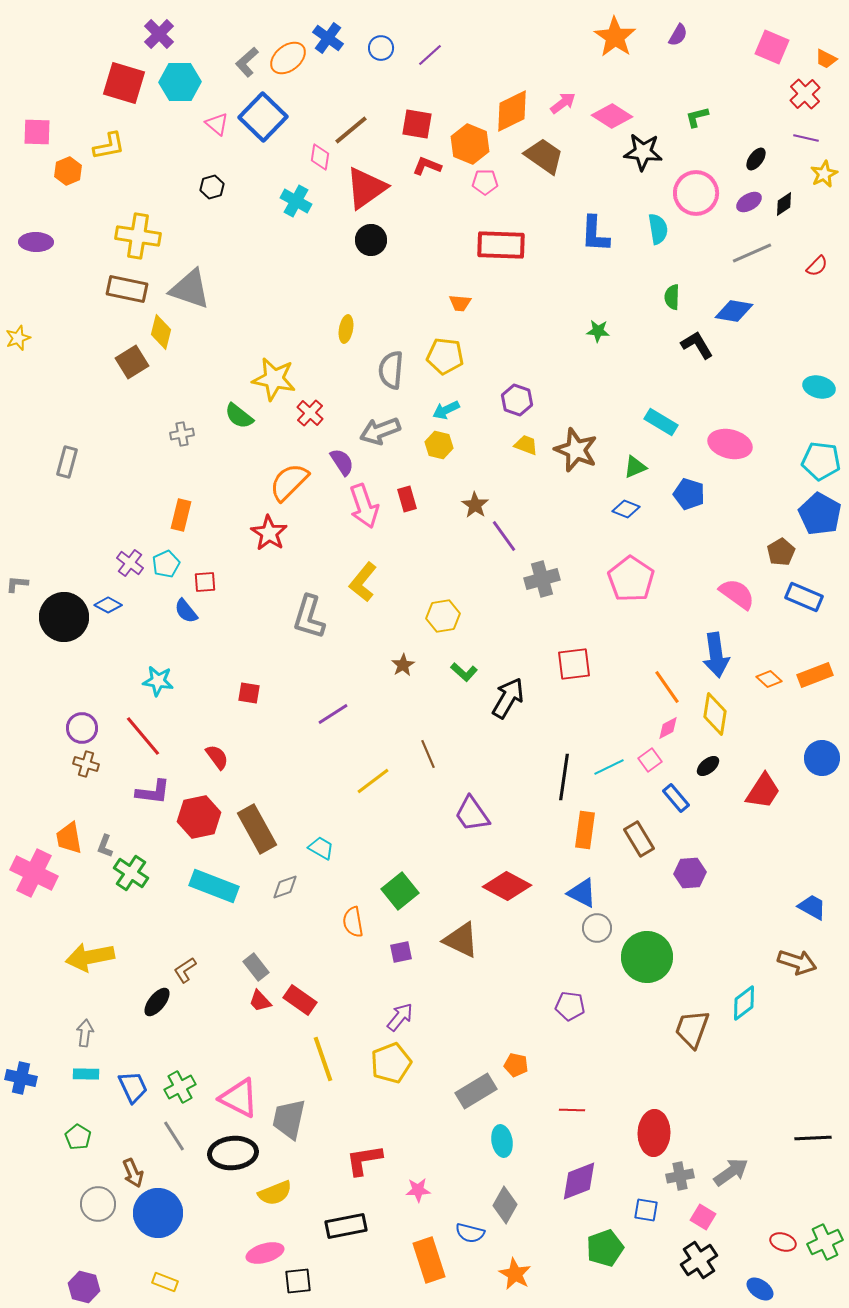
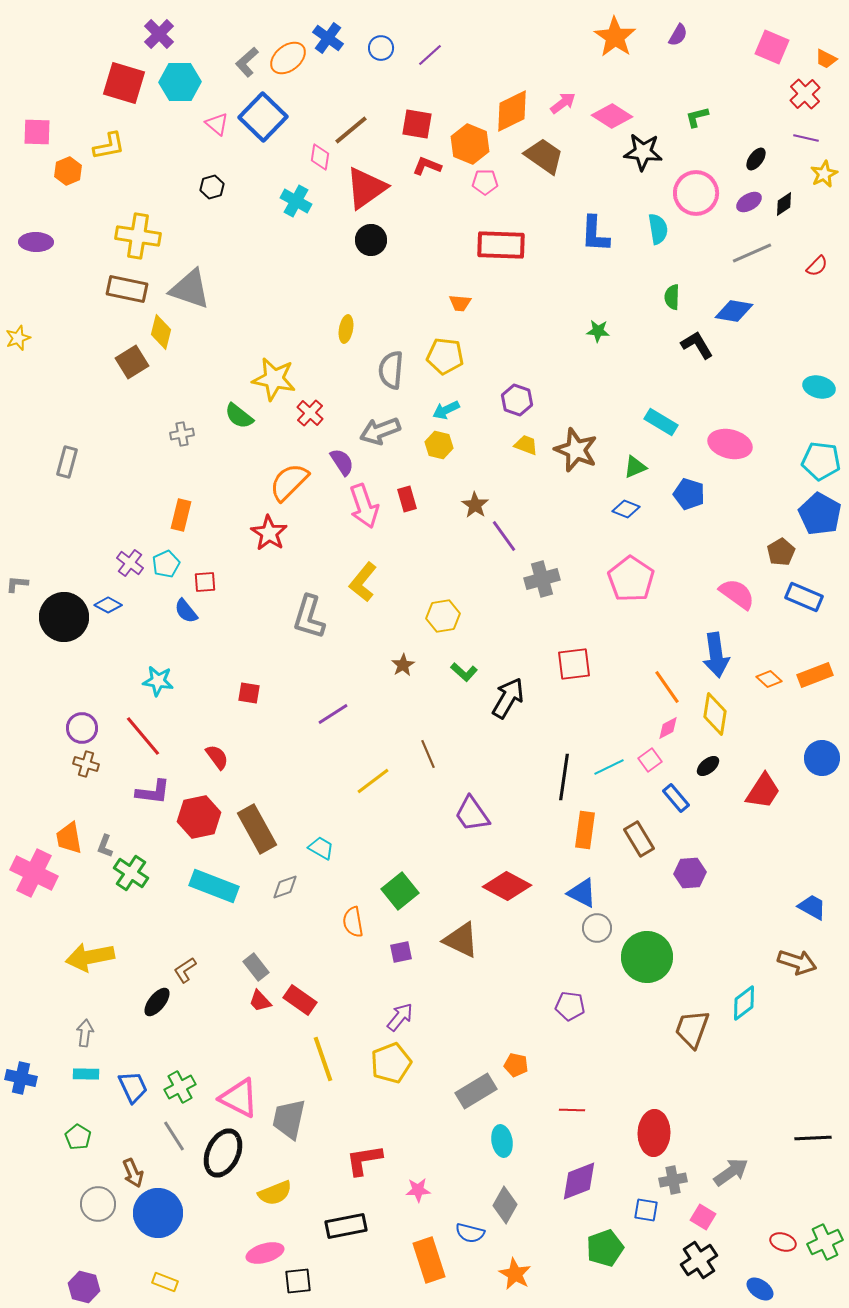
black ellipse at (233, 1153): moved 10 px left; rotated 60 degrees counterclockwise
gray cross at (680, 1176): moved 7 px left, 4 px down
